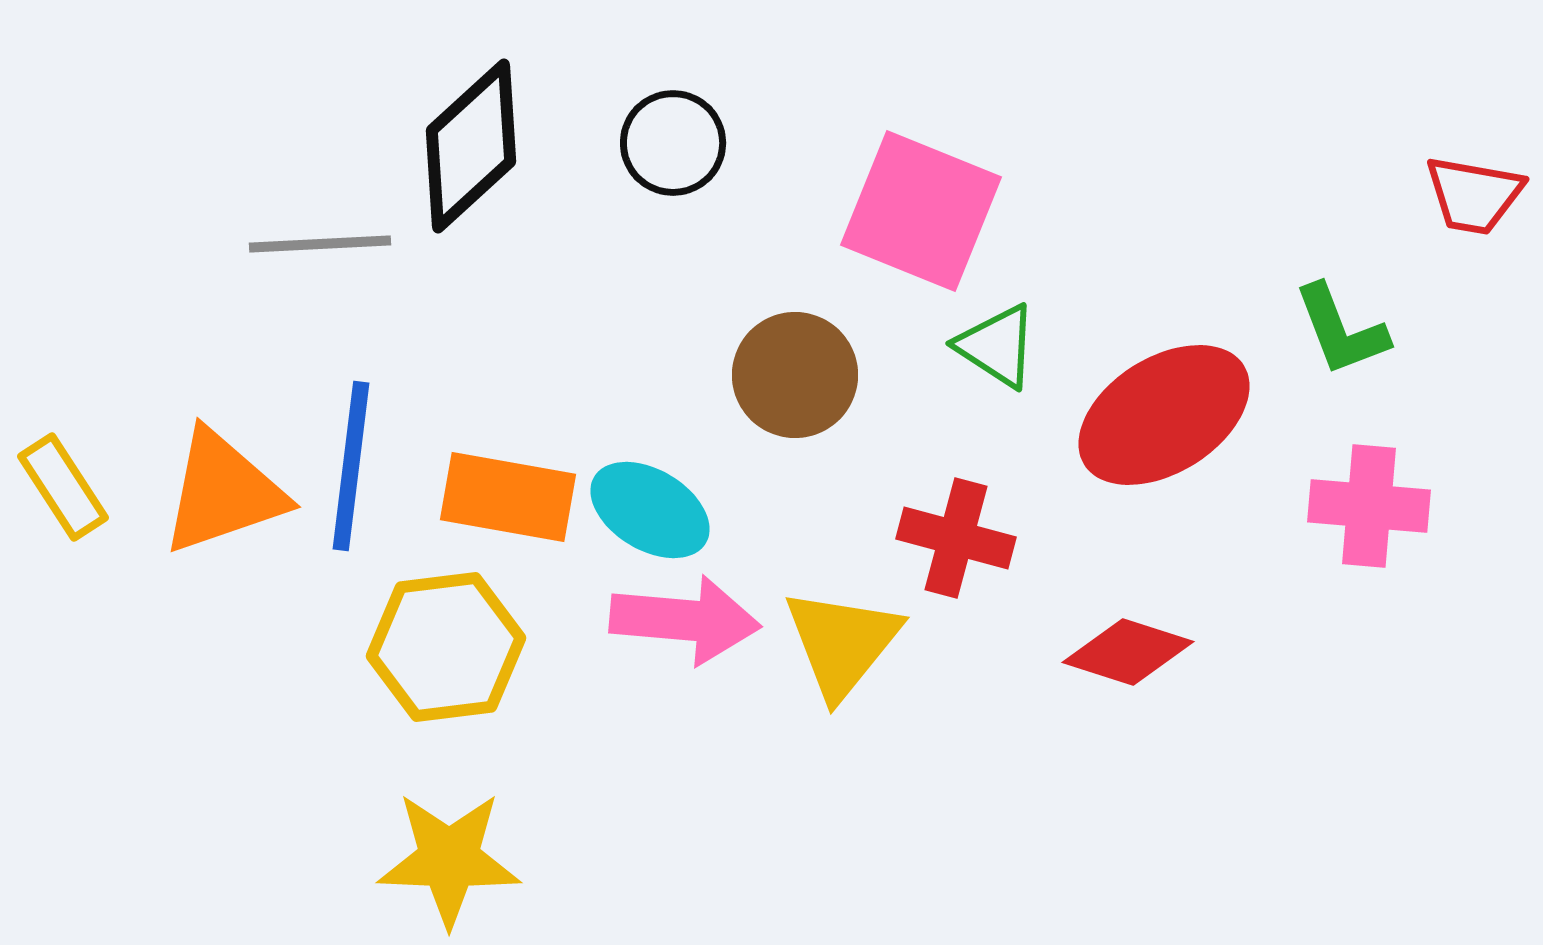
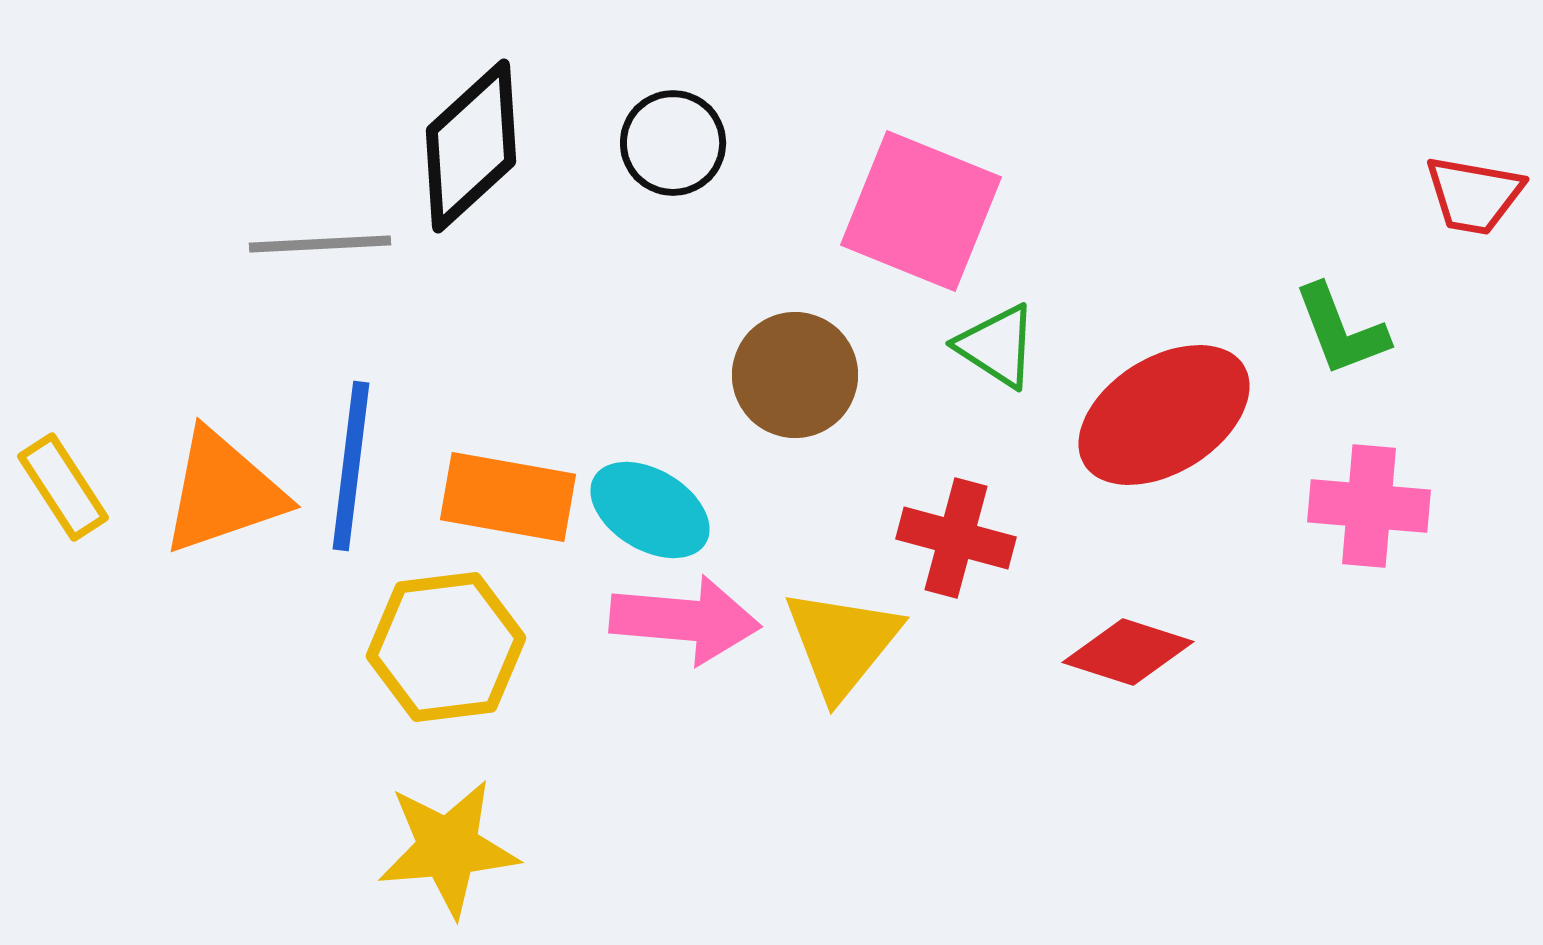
yellow star: moved 1 px left, 11 px up; rotated 7 degrees counterclockwise
